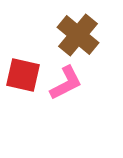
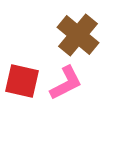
red square: moved 1 px left, 6 px down
